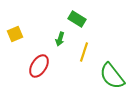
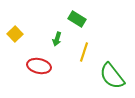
yellow square: rotated 21 degrees counterclockwise
green arrow: moved 3 px left
red ellipse: rotated 70 degrees clockwise
